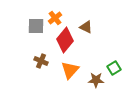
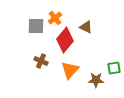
green square: rotated 24 degrees clockwise
